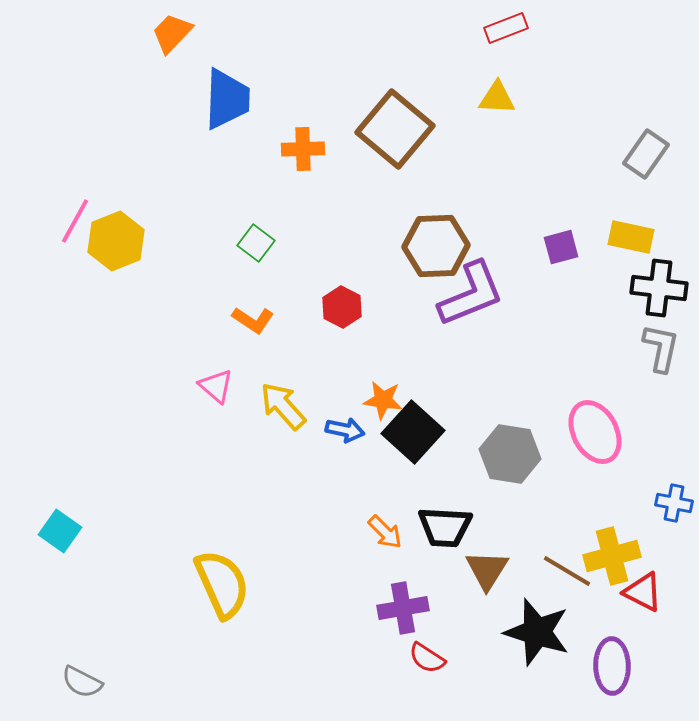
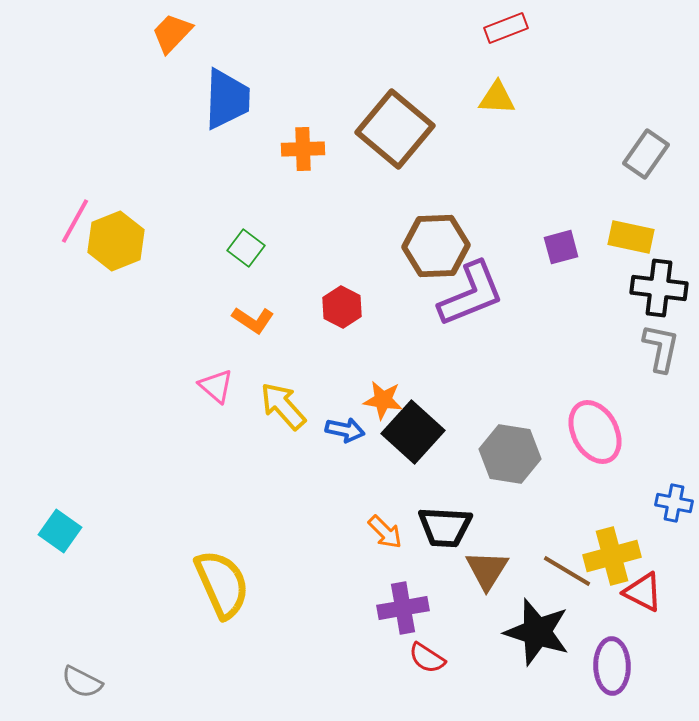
green square: moved 10 px left, 5 px down
